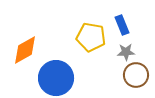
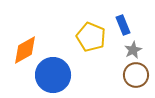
blue rectangle: moved 1 px right
yellow pentagon: rotated 12 degrees clockwise
gray star: moved 7 px right, 2 px up; rotated 24 degrees counterclockwise
blue circle: moved 3 px left, 3 px up
